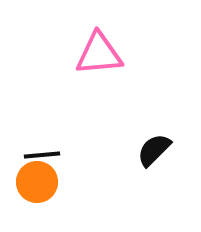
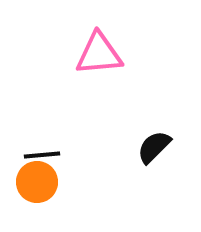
black semicircle: moved 3 px up
